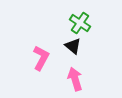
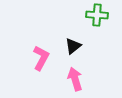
green cross: moved 17 px right, 8 px up; rotated 30 degrees counterclockwise
black triangle: rotated 42 degrees clockwise
